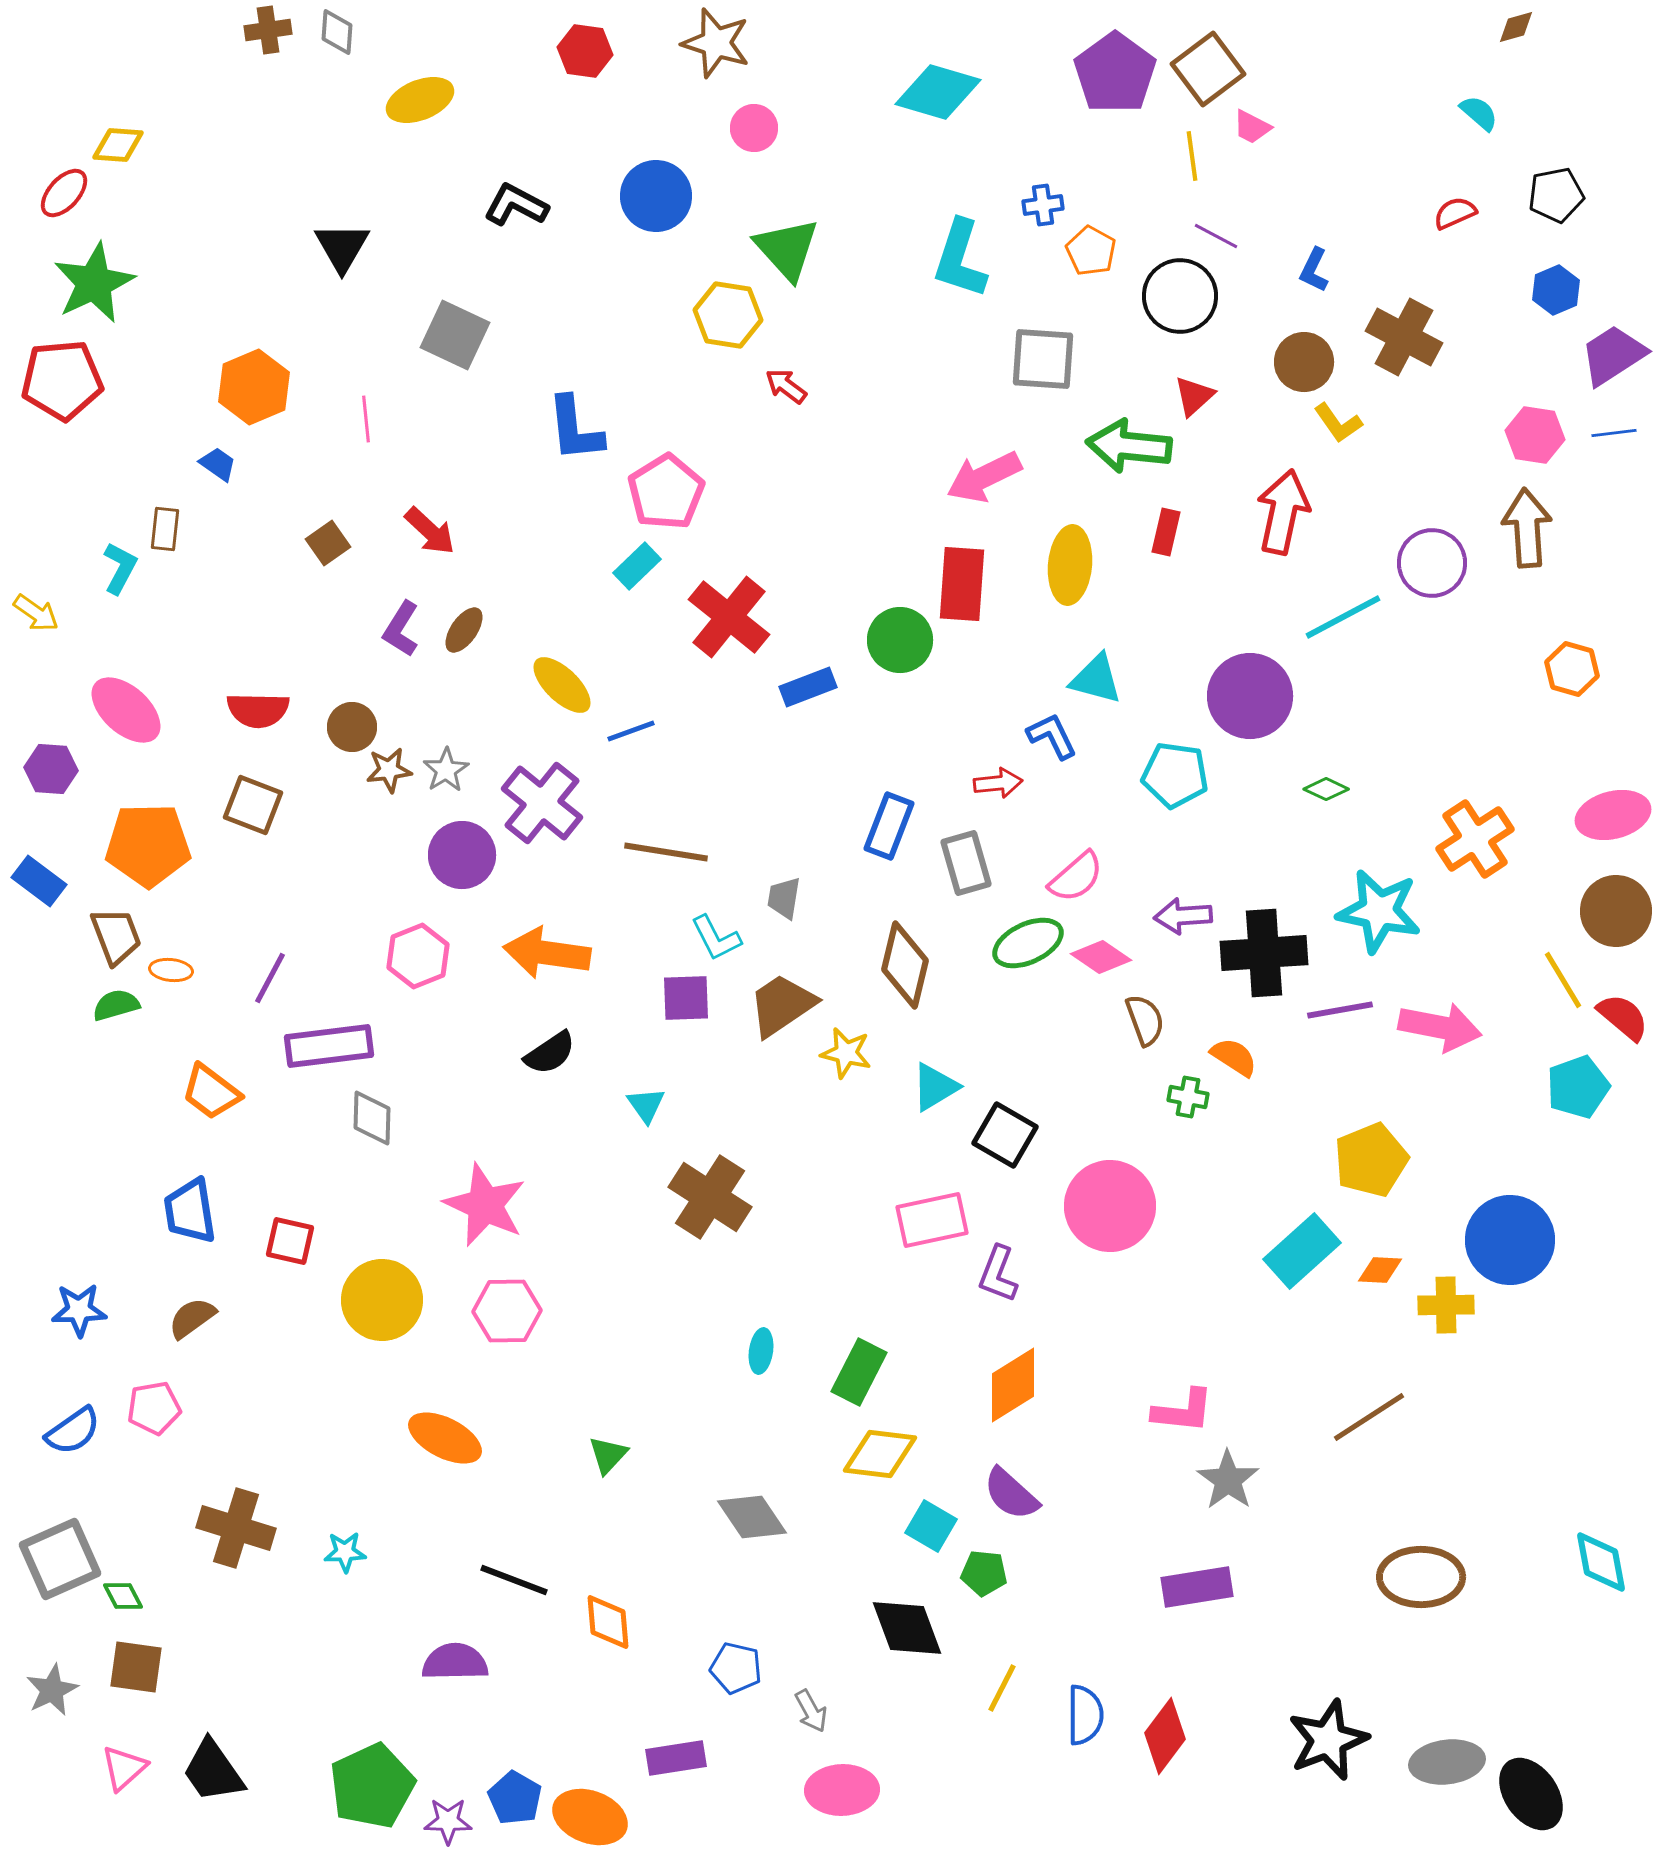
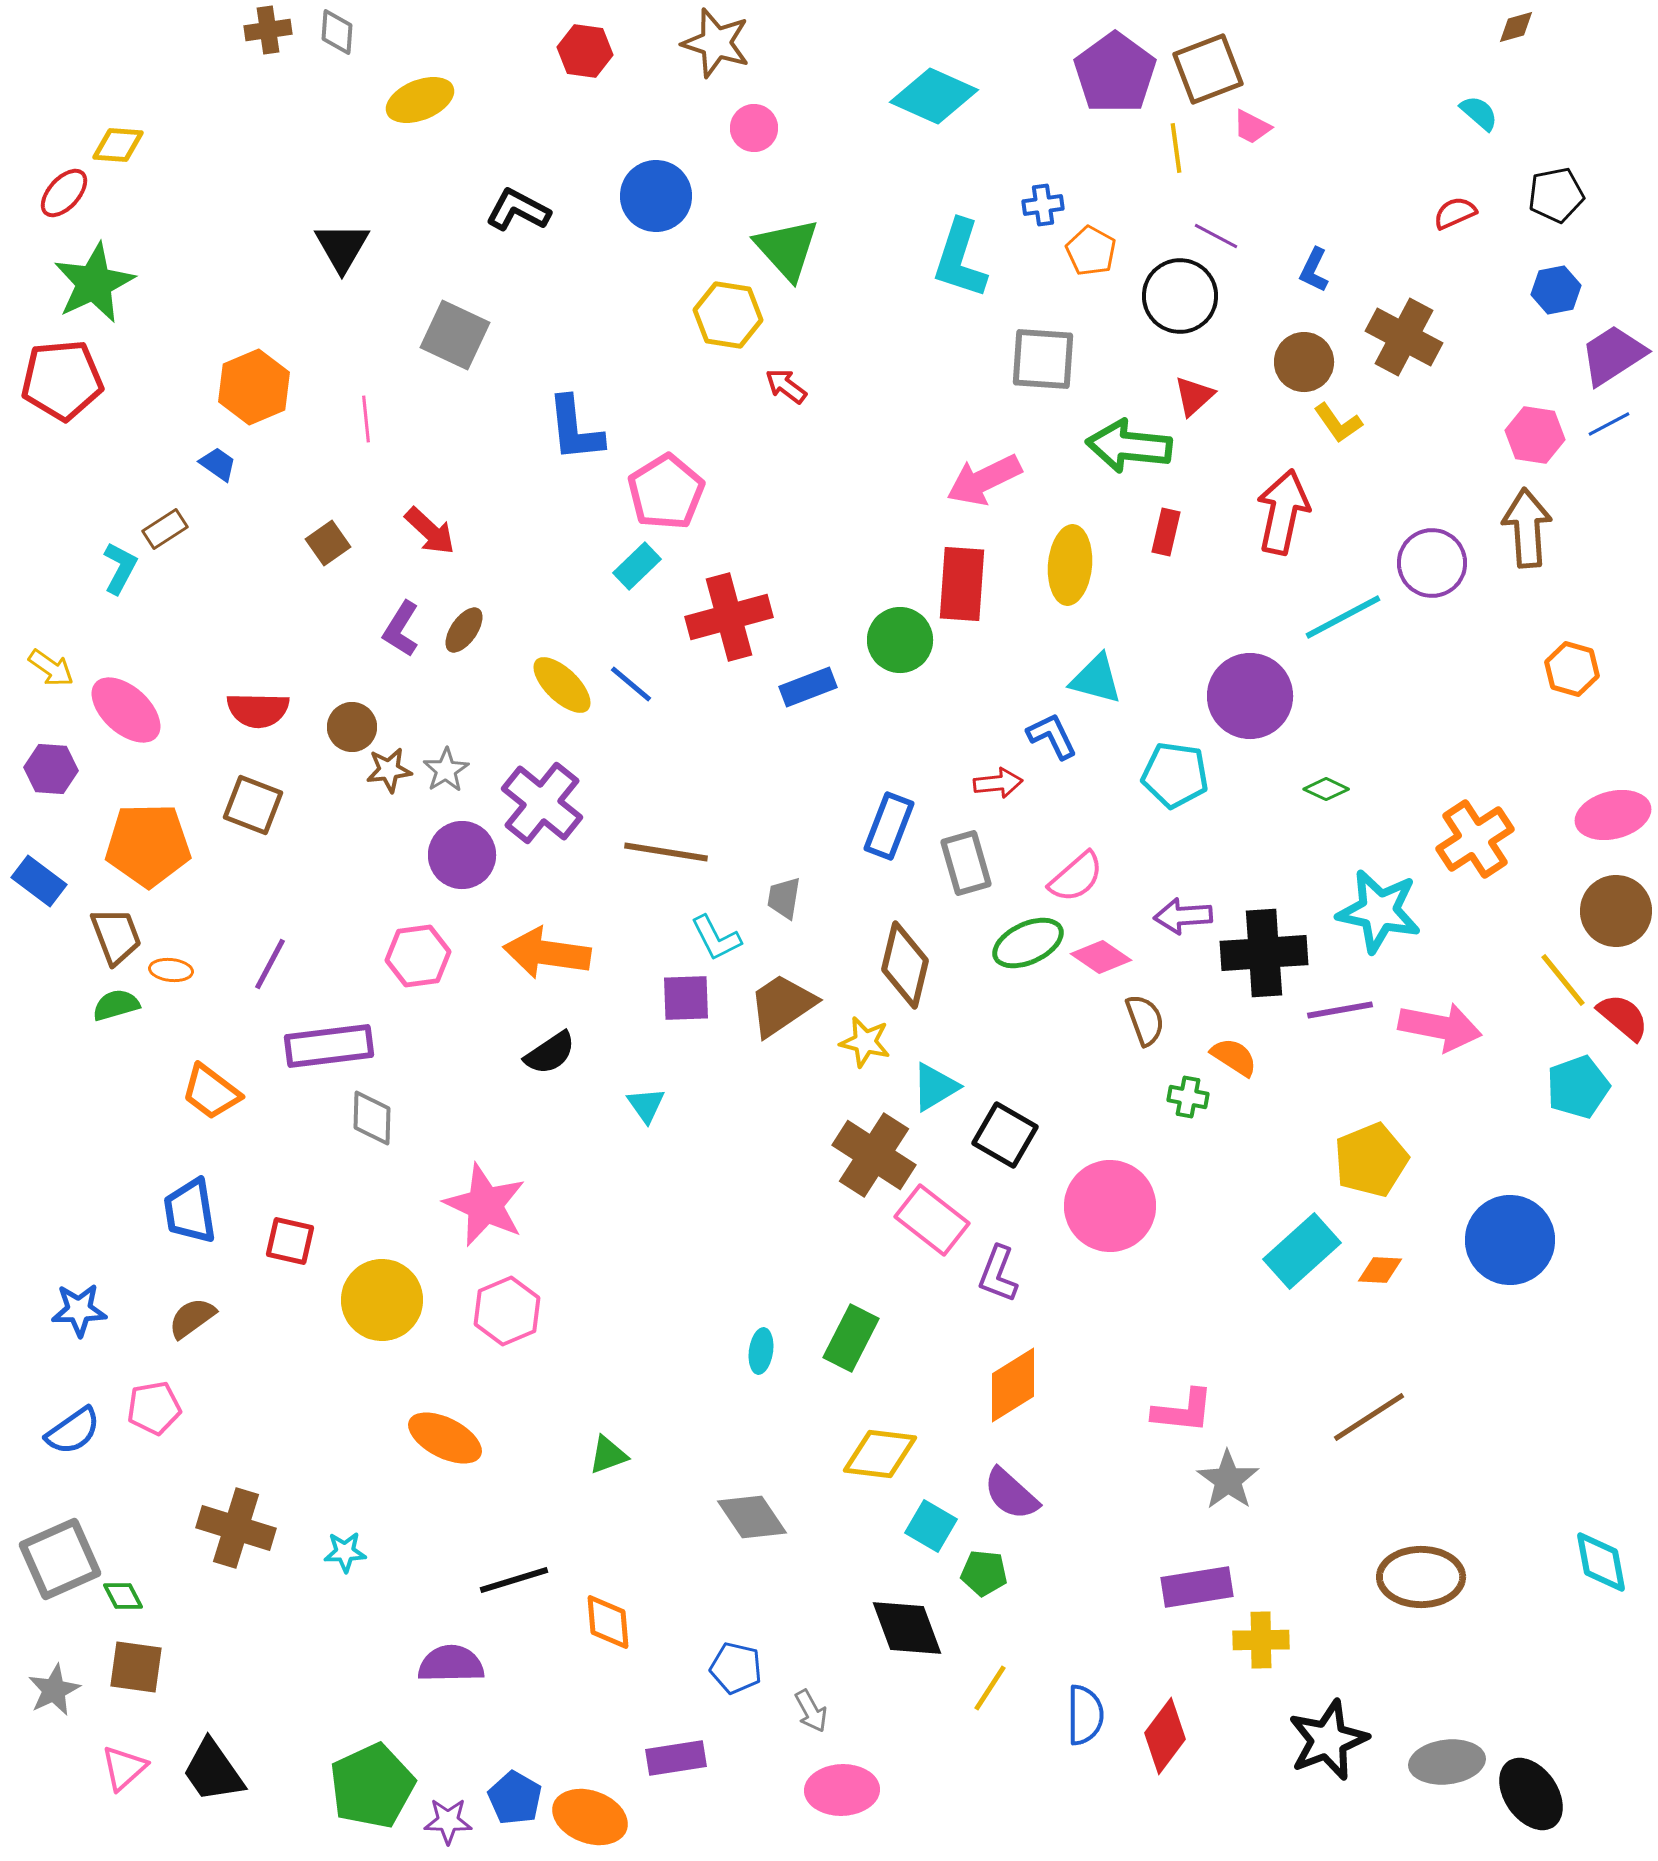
brown square at (1208, 69): rotated 16 degrees clockwise
cyan diamond at (938, 92): moved 4 px left, 4 px down; rotated 8 degrees clockwise
yellow line at (1192, 156): moved 16 px left, 8 px up
black L-shape at (516, 205): moved 2 px right, 5 px down
blue hexagon at (1556, 290): rotated 12 degrees clockwise
blue line at (1614, 433): moved 5 px left, 9 px up; rotated 21 degrees counterclockwise
pink arrow at (984, 477): moved 3 px down
brown rectangle at (165, 529): rotated 51 degrees clockwise
yellow arrow at (36, 613): moved 15 px right, 55 px down
red cross at (729, 617): rotated 36 degrees clockwise
blue line at (631, 731): moved 47 px up; rotated 60 degrees clockwise
pink hexagon at (418, 956): rotated 14 degrees clockwise
purple line at (270, 978): moved 14 px up
yellow line at (1563, 980): rotated 8 degrees counterclockwise
yellow star at (846, 1053): moved 19 px right, 11 px up
brown cross at (710, 1197): moved 164 px right, 42 px up
pink rectangle at (932, 1220): rotated 50 degrees clockwise
yellow cross at (1446, 1305): moved 185 px left, 335 px down
pink hexagon at (507, 1311): rotated 22 degrees counterclockwise
green rectangle at (859, 1372): moved 8 px left, 34 px up
green triangle at (608, 1455): rotated 27 degrees clockwise
black line at (514, 1580): rotated 38 degrees counterclockwise
purple semicircle at (455, 1662): moved 4 px left, 2 px down
yellow line at (1002, 1688): moved 12 px left; rotated 6 degrees clockwise
gray star at (52, 1690): moved 2 px right
